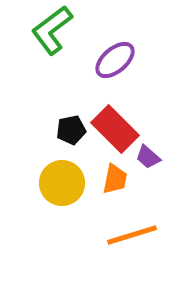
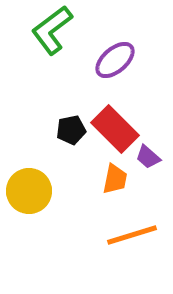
yellow circle: moved 33 px left, 8 px down
